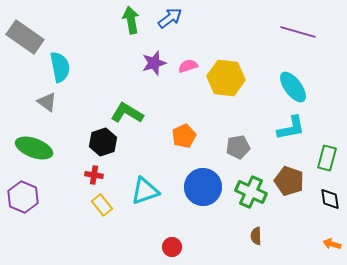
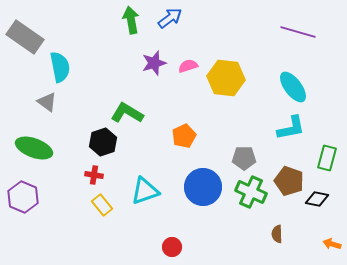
gray pentagon: moved 6 px right, 11 px down; rotated 10 degrees clockwise
black diamond: moved 13 px left; rotated 70 degrees counterclockwise
brown semicircle: moved 21 px right, 2 px up
